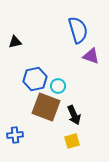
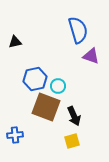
black arrow: moved 1 px down
